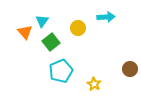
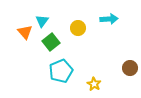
cyan arrow: moved 3 px right, 2 px down
brown circle: moved 1 px up
